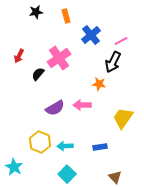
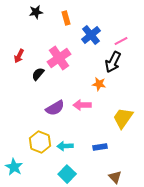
orange rectangle: moved 2 px down
